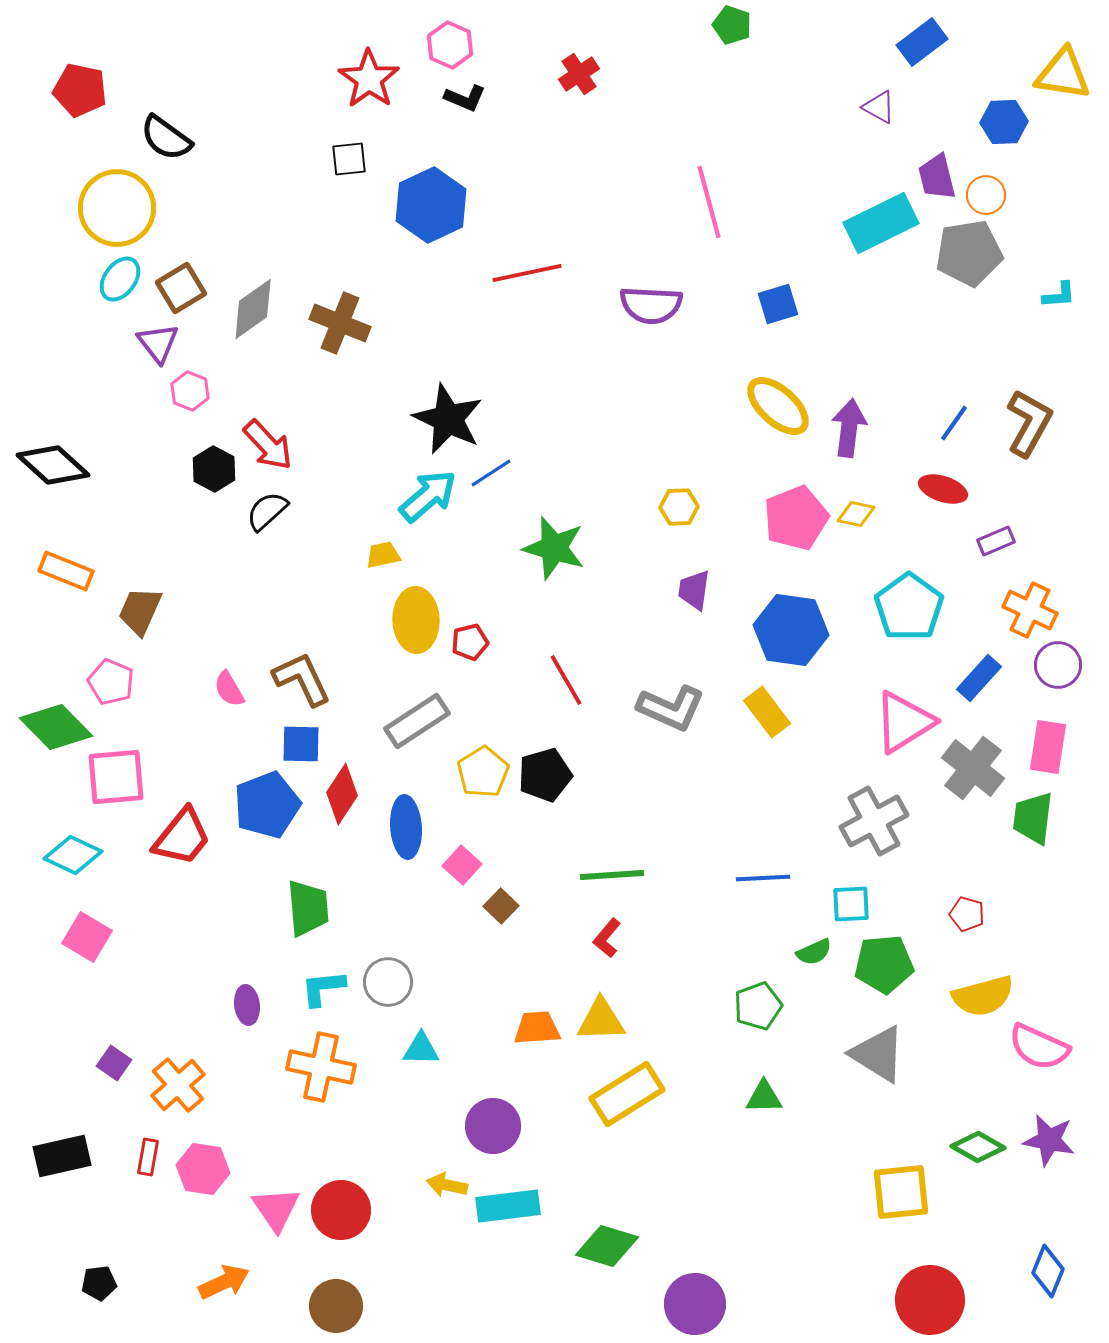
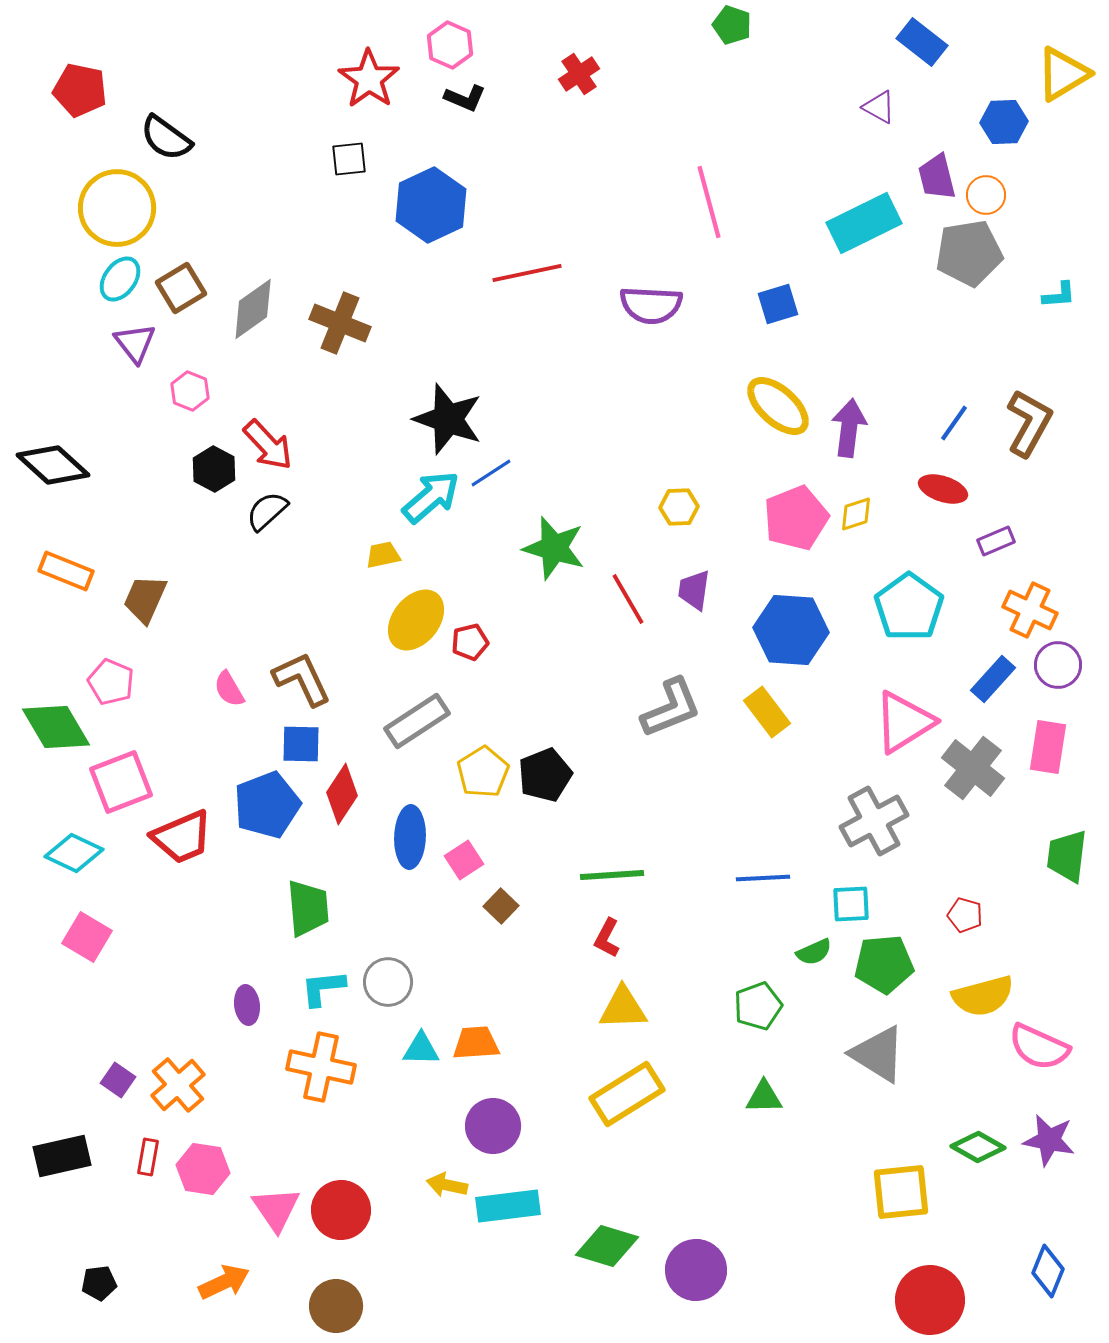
blue rectangle at (922, 42): rotated 75 degrees clockwise
yellow triangle at (1063, 74): rotated 40 degrees counterclockwise
cyan rectangle at (881, 223): moved 17 px left
purple triangle at (158, 343): moved 23 px left
black star at (448, 419): rotated 6 degrees counterclockwise
cyan arrow at (428, 496): moved 3 px right, 1 px down
yellow diamond at (856, 514): rotated 30 degrees counterclockwise
brown trapezoid at (140, 611): moved 5 px right, 12 px up
yellow ellipse at (416, 620): rotated 40 degrees clockwise
blue hexagon at (791, 630): rotated 4 degrees counterclockwise
blue rectangle at (979, 678): moved 14 px right, 1 px down
red line at (566, 680): moved 62 px right, 81 px up
gray L-shape at (671, 708): rotated 46 degrees counterclockwise
green diamond at (56, 727): rotated 14 degrees clockwise
black pentagon at (545, 775): rotated 6 degrees counterclockwise
pink square at (116, 777): moved 5 px right, 5 px down; rotated 16 degrees counterclockwise
green trapezoid at (1033, 818): moved 34 px right, 38 px down
blue ellipse at (406, 827): moved 4 px right, 10 px down; rotated 6 degrees clockwise
red trapezoid at (182, 837): rotated 28 degrees clockwise
cyan diamond at (73, 855): moved 1 px right, 2 px up
pink square at (462, 865): moved 2 px right, 5 px up; rotated 15 degrees clockwise
red pentagon at (967, 914): moved 2 px left, 1 px down
red L-shape at (607, 938): rotated 12 degrees counterclockwise
yellow triangle at (601, 1020): moved 22 px right, 12 px up
orange trapezoid at (537, 1028): moved 61 px left, 15 px down
purple square at (114, 1063): moved 4 px right, 17 px down
purple circle at (695, 1304): moved 1 px right, 34 px up
